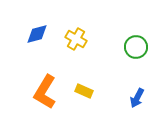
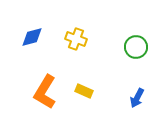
blue diamond: moved 5 px left, 3 px down
yellow cross: rotated 10 degrees counterclockwise
